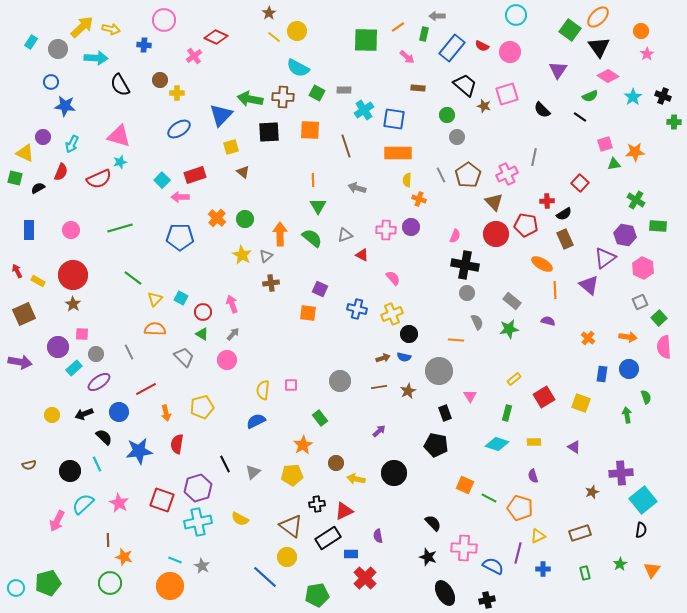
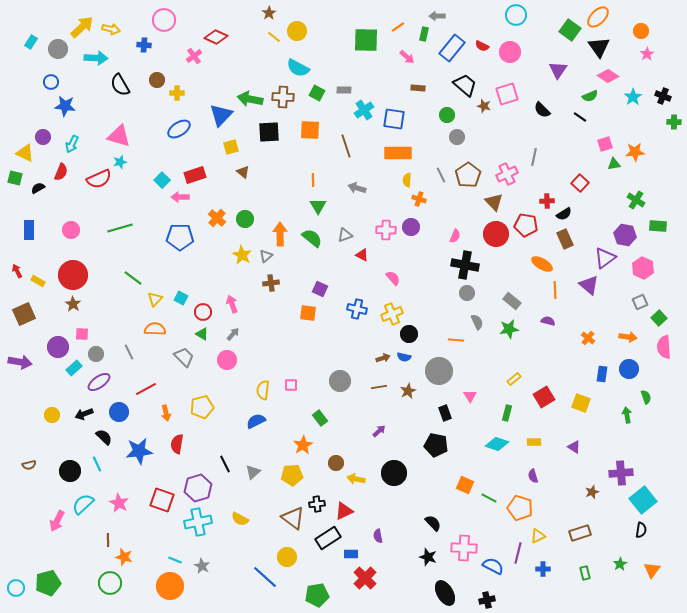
brown circle at (160, 80): moved 3 px left
brown triangle at (291, 526): moved 2 px right, 8 px up
